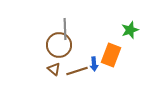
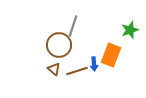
gray line: moved 8 px right, 3 px up; rotated 20 degrees clockwise
